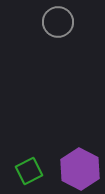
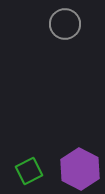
gray circle: moved 7 px right, 2 px down
